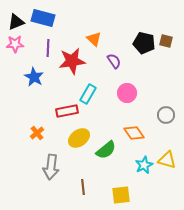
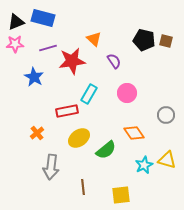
black pentagon: moved 3 px up
purple line: rotated 72 degrees clockwise
cyan rectangle: moved 1 px right
